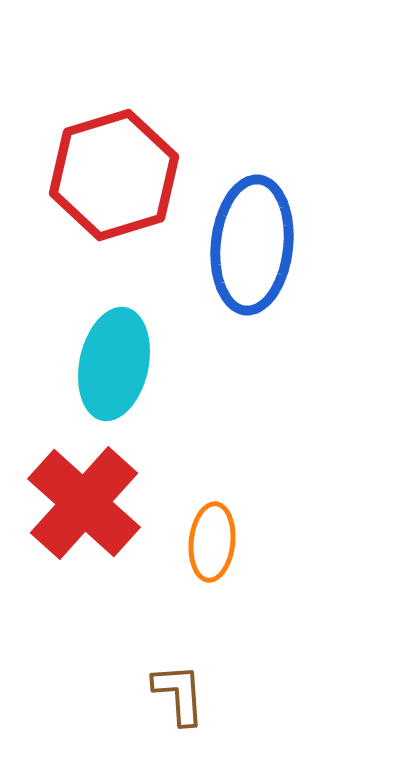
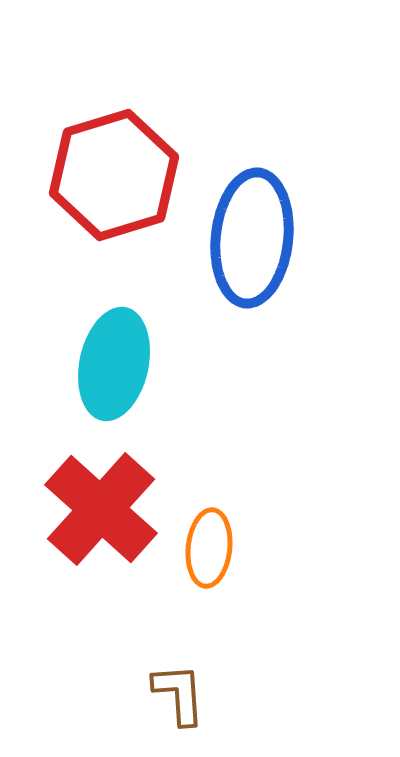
blue ellipse: moved 7 px up
red cross: moved 17 px right, 6 px down
orange ellipse: moved 3 px left, 6 px down
